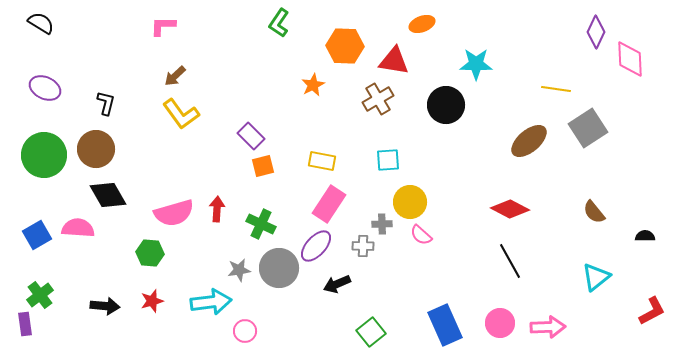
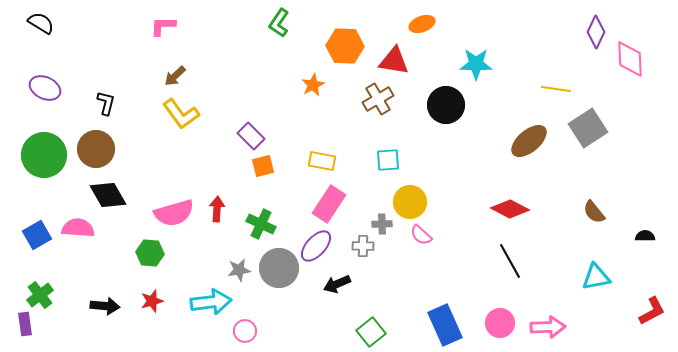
cyan triangle at (596, 277): rotated 28 degrees clockwise
